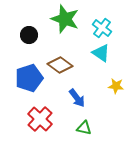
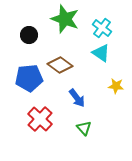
blue pentagon: rotated 12 degrees clockwise
green triangle: rotated 35 degrees clockwise
